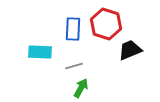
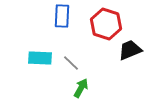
blue rectangle: moved 11 px left, 13 px up
cyan rectangle: moved 6 px down
gray line: moved 3 px left, 3 px up; rotated 60 degrees clockwise
